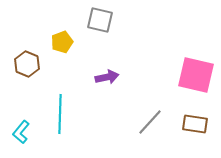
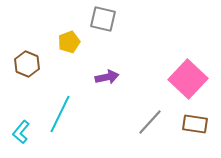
gray square: moved 3 px right, 1 px up
yellow pentagon: moved 7 px right
pink square: moved 8 px left, 4 px down; rotated 30 degrees clockwise
cyan line: rotated 24 degrees clockwise
